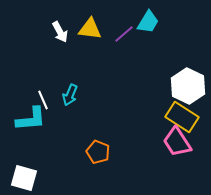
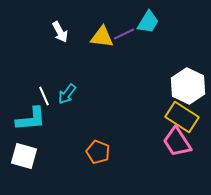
yellow triangle: moved 12 px right, 8 px down
purple line: rotated 15 degrees clockwise
cyan arrow: moved 3 px left, 1 px up; rotated 15 degrees clockwise
white line: moved 1 px right, 4 px up
white square: moved 22 px up
